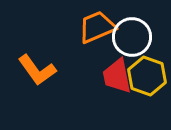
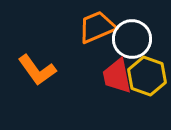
white circle: moved 2 px down
